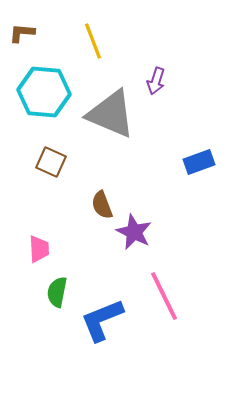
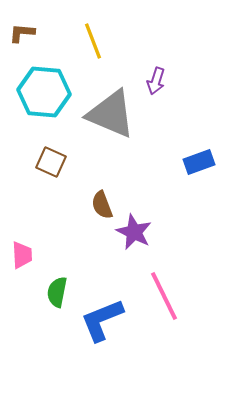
pink trapezoid: moved 17 px left, 6 px down
